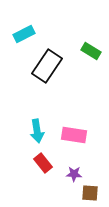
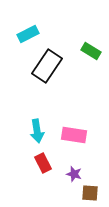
cyan rectangle: moved 4 px right
red rectangle: rotated 12 degrees clockwise
purple star: rotated 14 degrees clockwise
